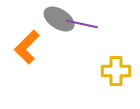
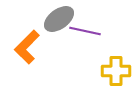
gray ellipse: rotated 68 degrees counterclockwise
purple line: moved 3 px right, 7 px down
